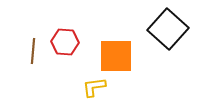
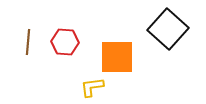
brown line: moved 5 px left, 9 px up
orange square: moved 1 px right, 1 px down
yellow L-shape: moved 2 px left
